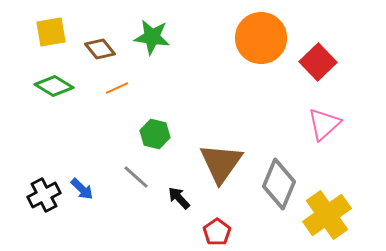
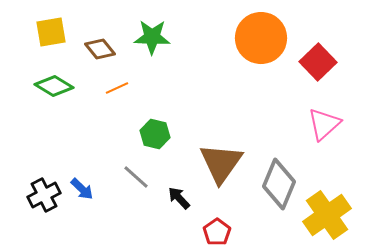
green star: rotated 6 degrees counterclockwise
